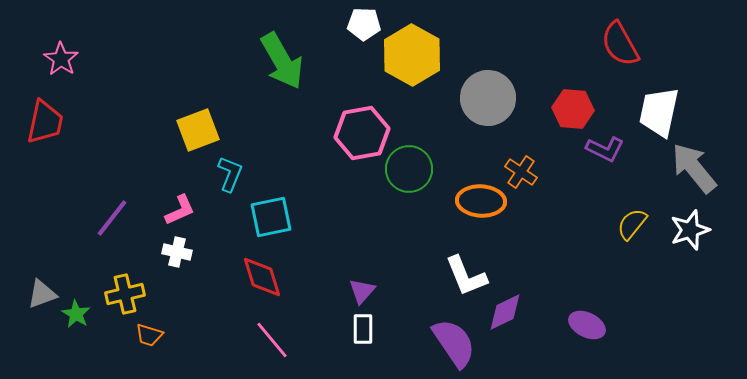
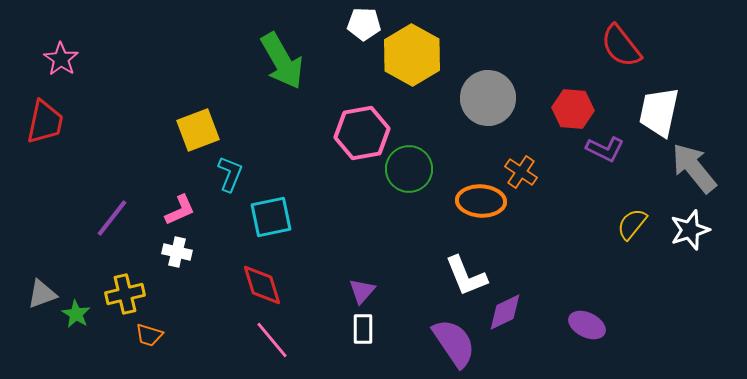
red semicircle: moved 1 px right, 2 px down; rotated 9 degrees counterclockwise
red diamond: moved 8 px down
